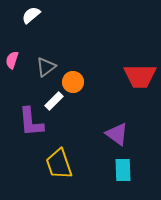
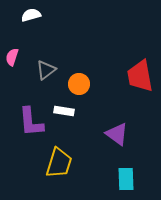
white semicircle: rotated 24 degrees clockwise
pink semicircle: moved 3 px up
gray triangle: moved 3 px down
red trapezoid: rotated 80 degrees clockwise
orange circle: moved 6 px right, 2 px down
white rectangle: moved 10 px right, 10 px down; rotated 54 degrees clockwise
yellow trapezoid: moved 1 px up; rotated 144 degrees counterclockwise
cyan rectangle: moved 3 px right, 9 px down
